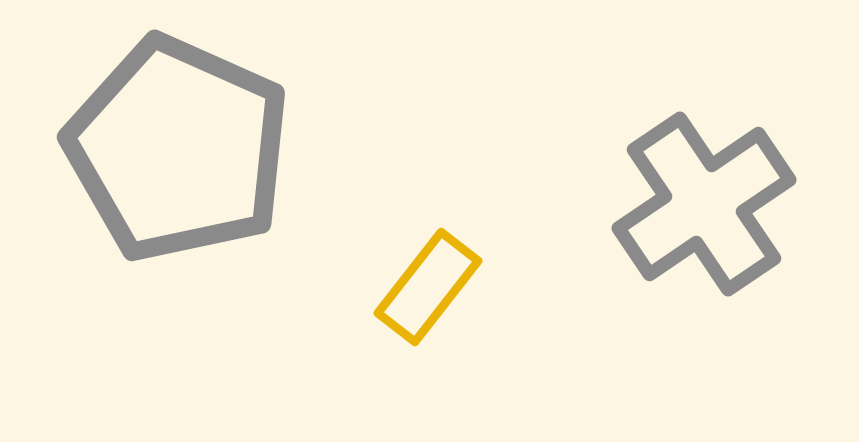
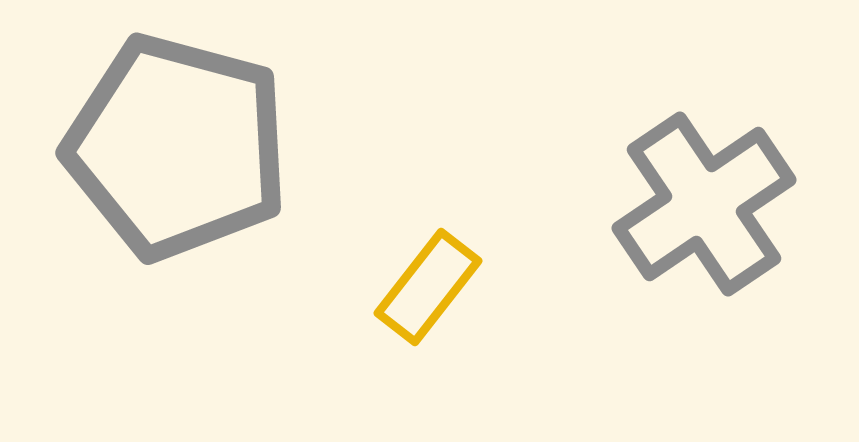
gray pentagon: moved 1 px left, 2 px up; rotated 9 degrees counterclockwise
